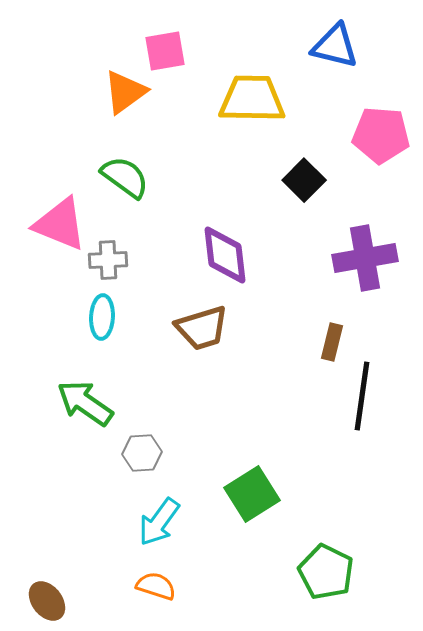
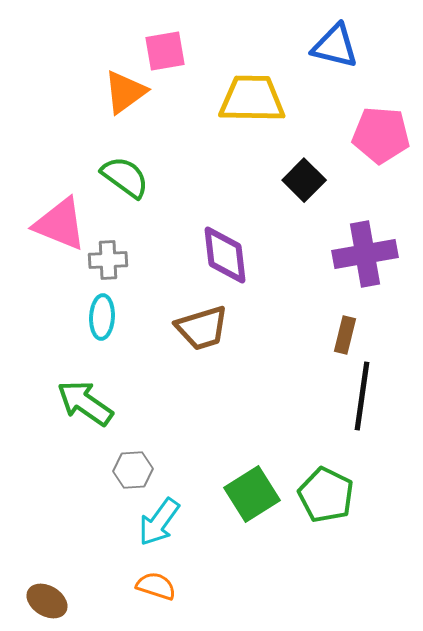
purple cross: moved 4 px up
brown rectangle: moved 13 px right, 7 px up
gray hexagon: moved 9 px left, 17 px down
green pentagon: moved 77 px up
brown ellipse: rotated 21 degrees counterclockwise
